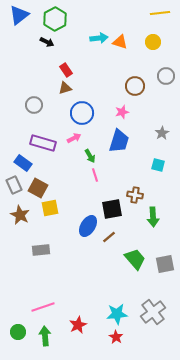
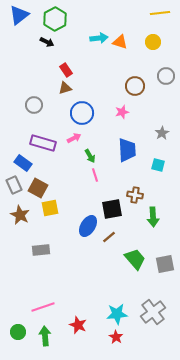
blue trapezoid at (119, 141): moved 8 px right, 9 px down; rotated 20 degrees counterclockwise
red star at (78, 325): rotated 24 degrees counterclockwise
